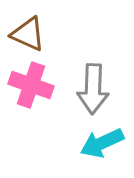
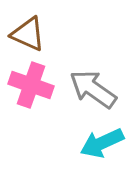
gray arrow: rotated 123 degrees clockwise
